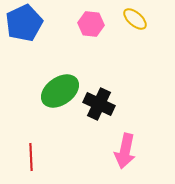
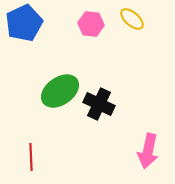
yellow ellipse: moved 3 px left
pink arrow: moved 23 px right
